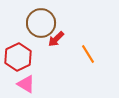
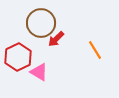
orange line: moved 7 px right, 4 px up
pink triangle: moved 13 px right, 12 px up
